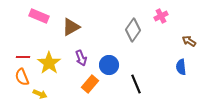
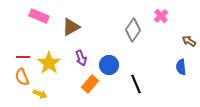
pink cross: rotated 16 degrees counterclockwise
